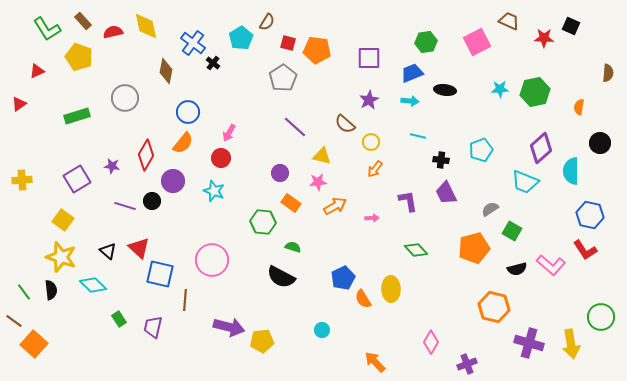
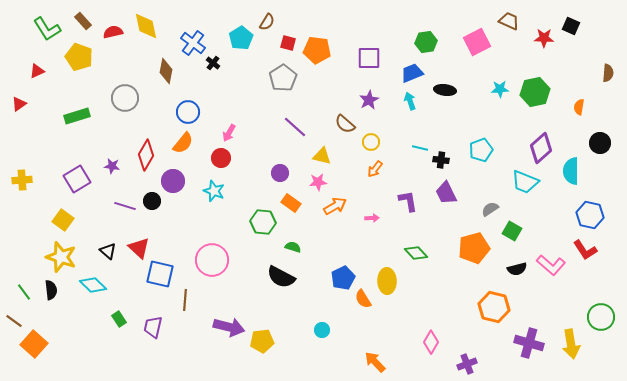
cyan arrow at (410, 101): rotated 114 degrees counterclockwise
cyan line at (418, 136): moved 2 px right, 12 px down
green diamond at (416, 250): moved 3 px down
yellow ellipse at (391, 289): moved 4 px left, 8 px up
